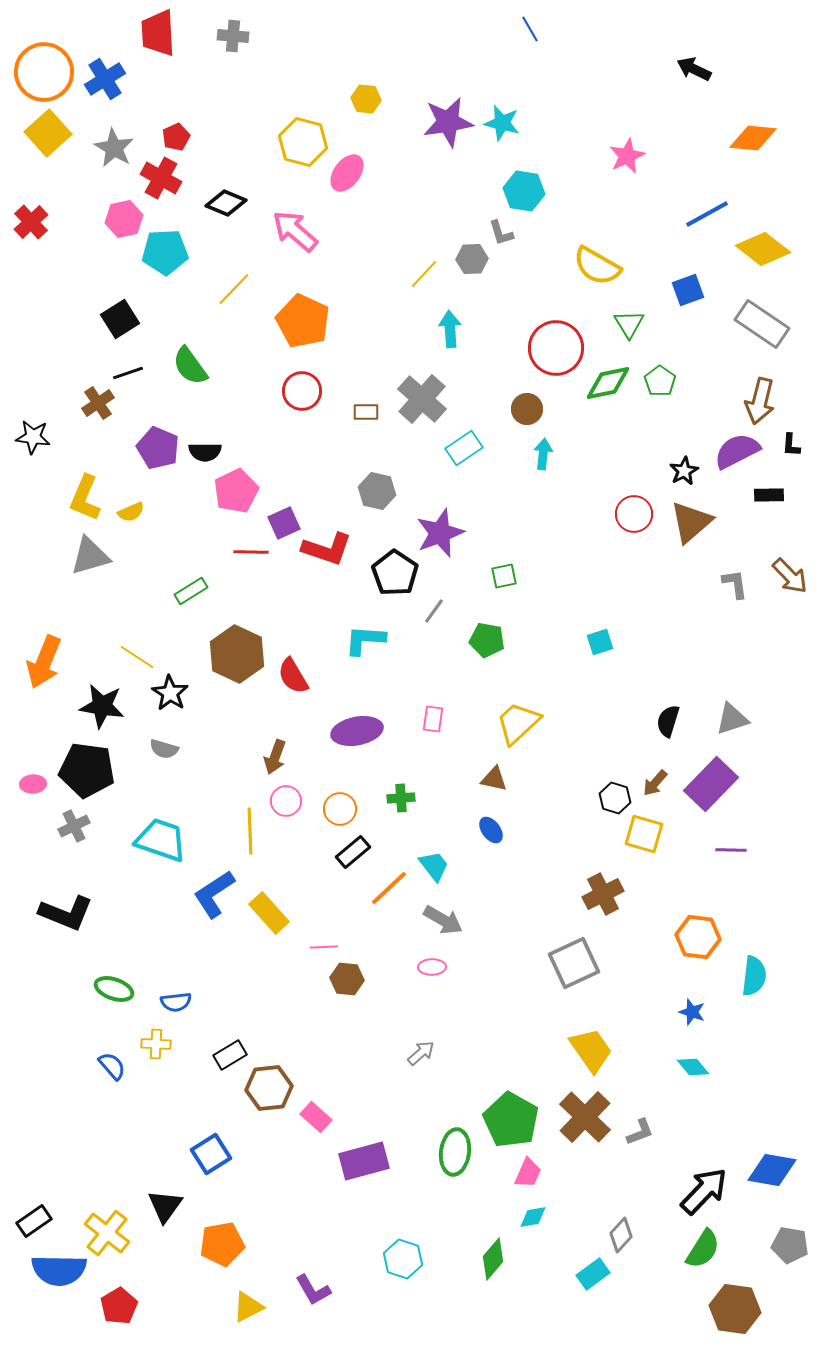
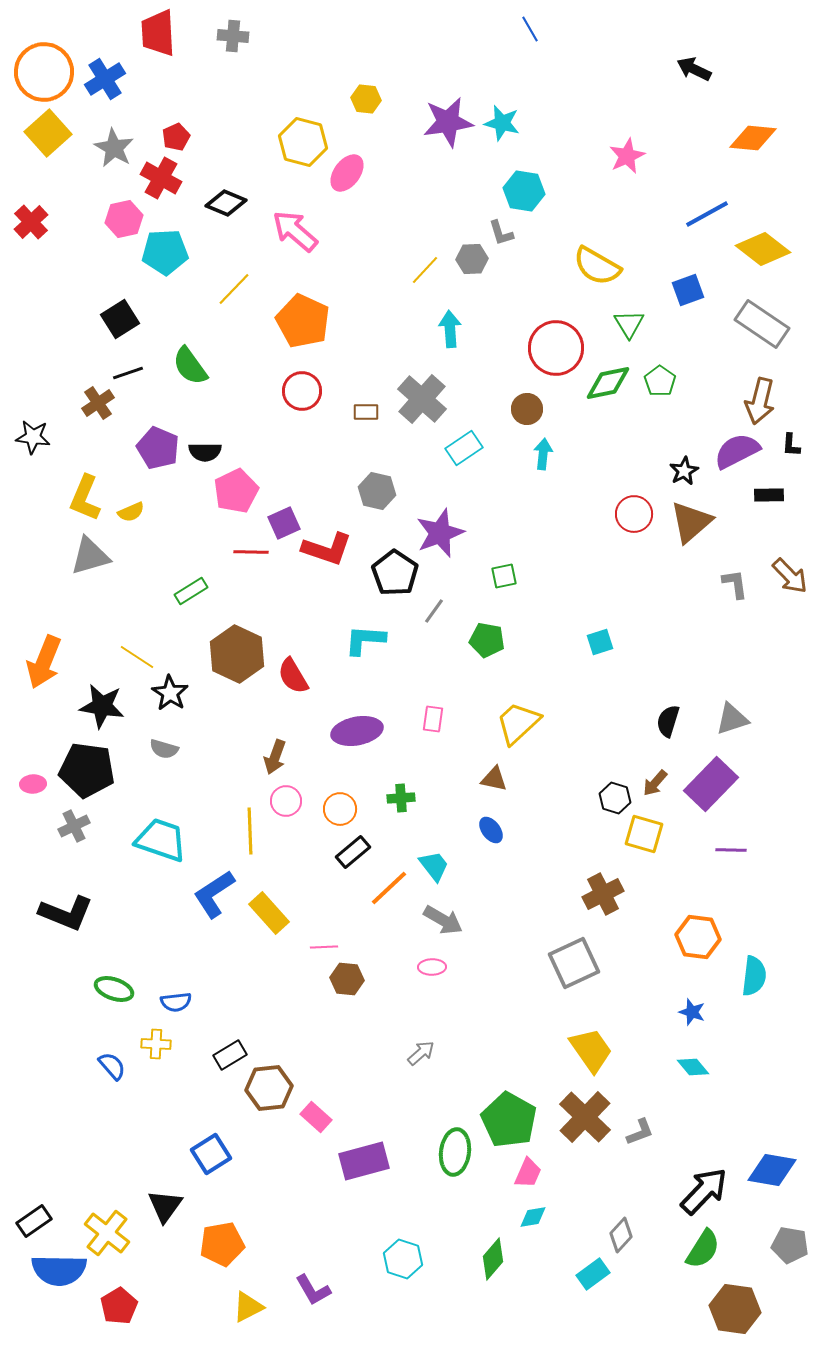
yellow line at (424, 274): moved 1 px right, 4 px up
green pentagon at (511, 1120): moved 2 px left
